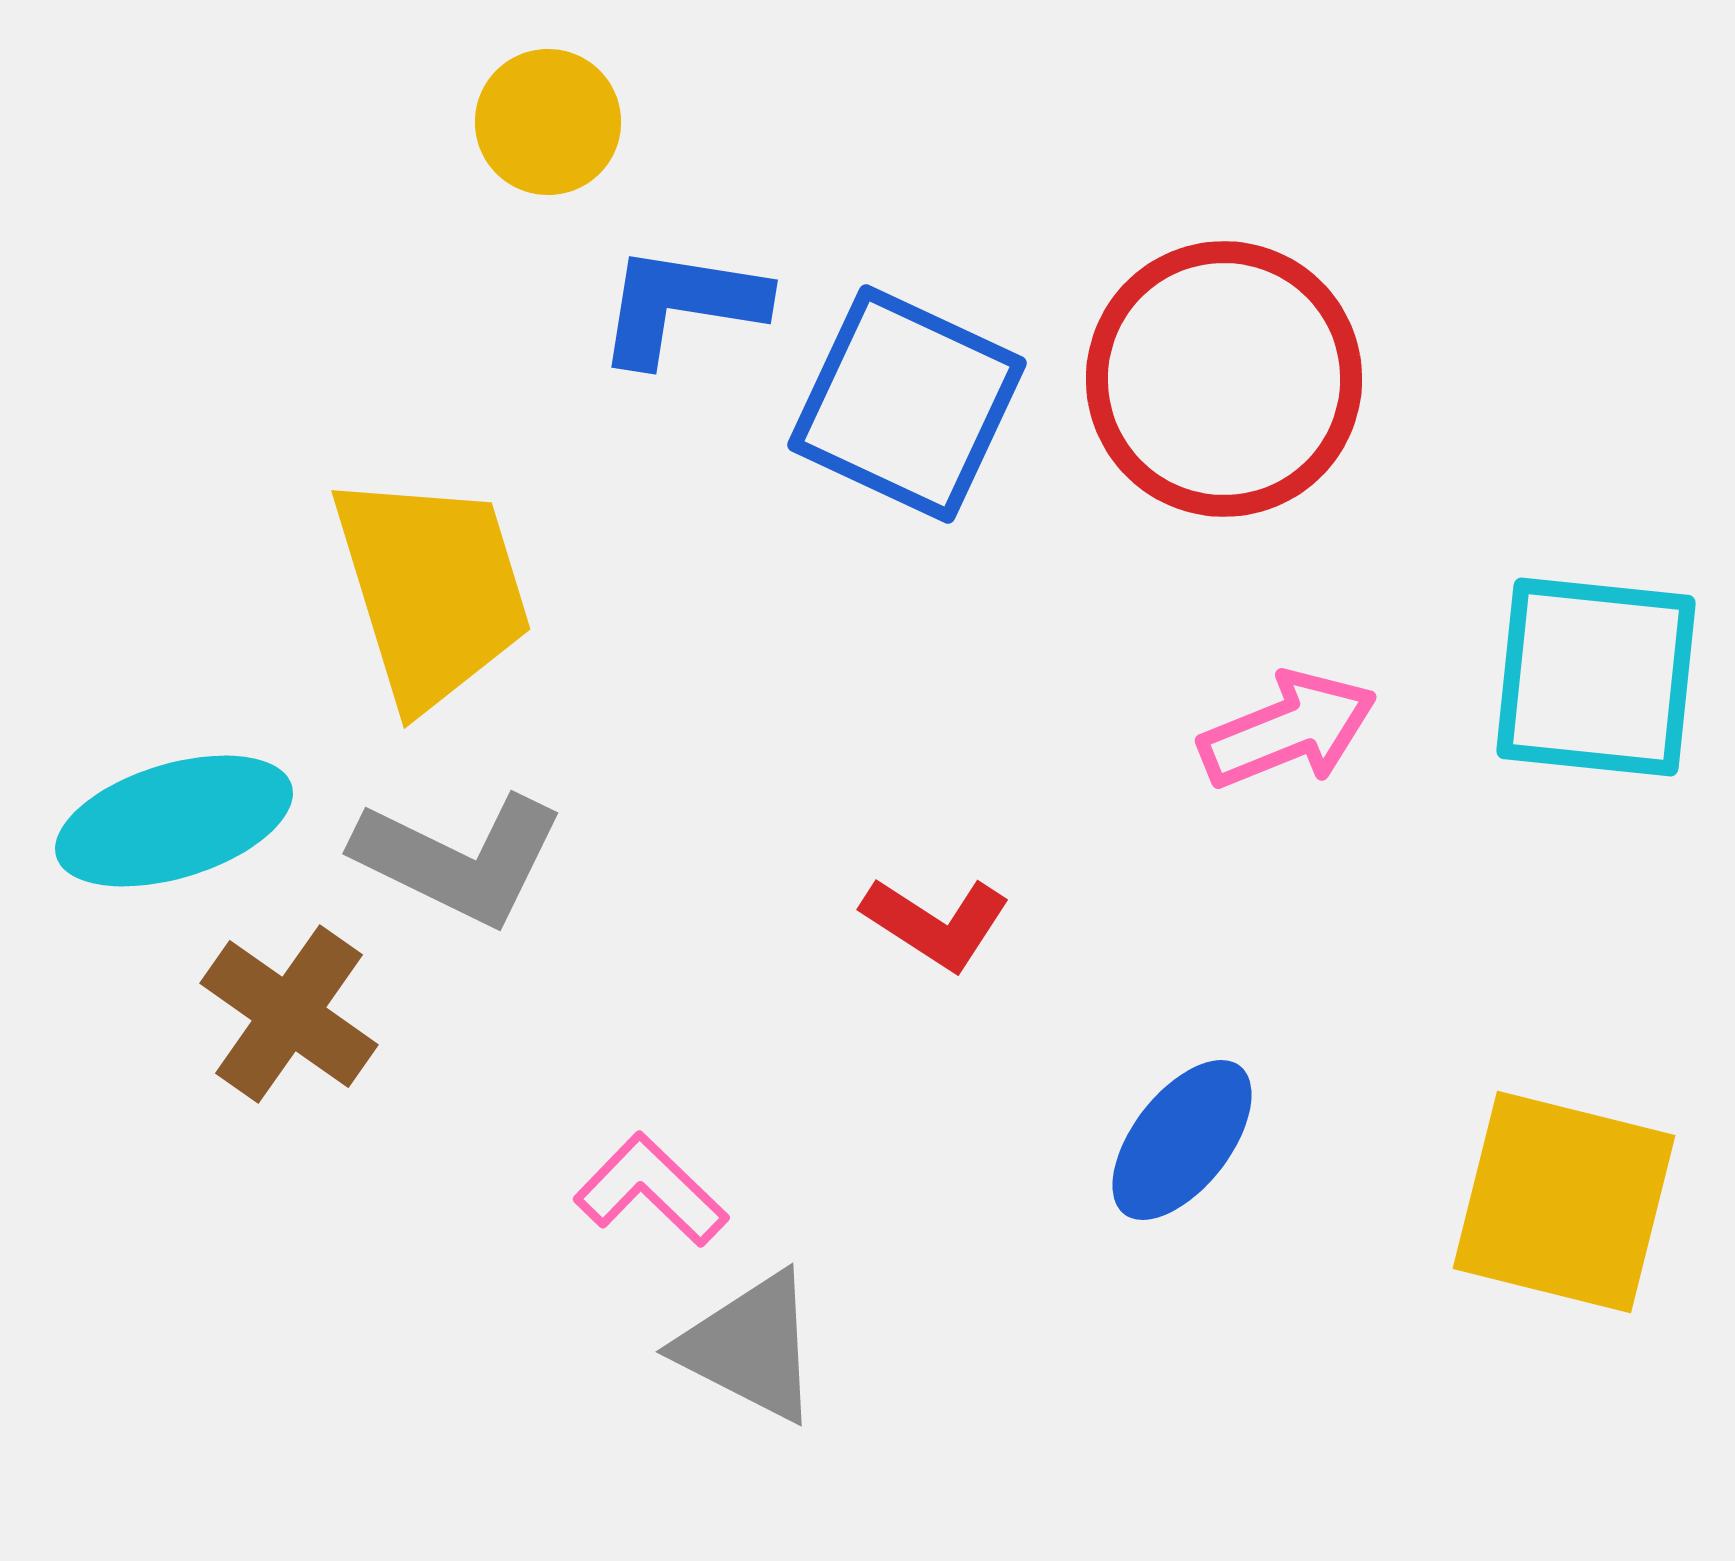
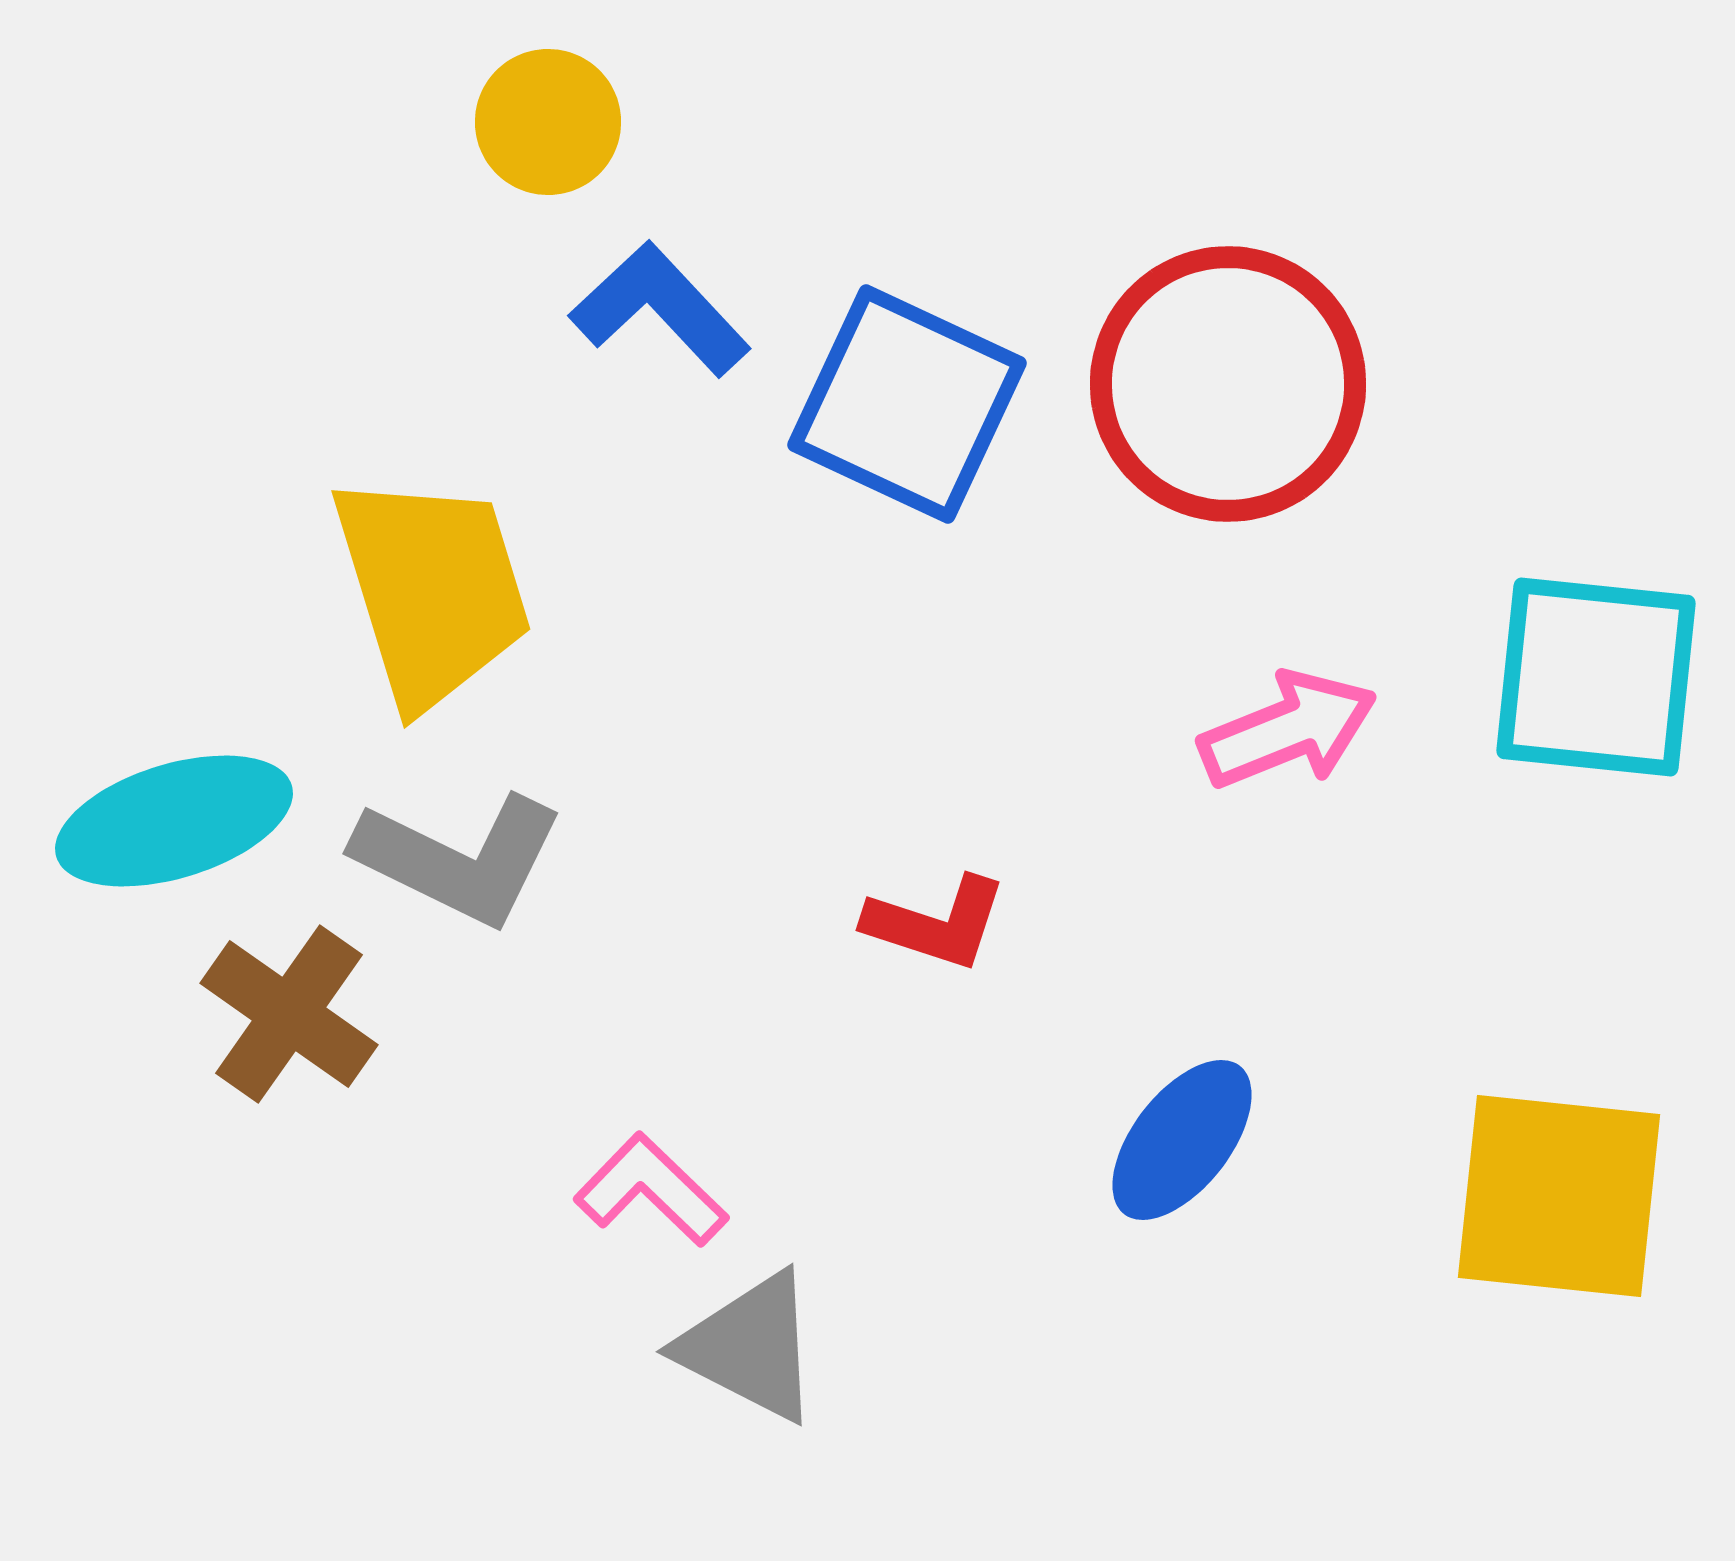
blue L-shape: moved 21 px left, 4 px down; rotated 38 degrees clockwise
red circle: moved 4 px right, 5 px down
red L-shape: rotated 15 degrees counterclockwise
yellow square: moved 5 px left, 6 px up; rotated 8 degrees counterclockwise
